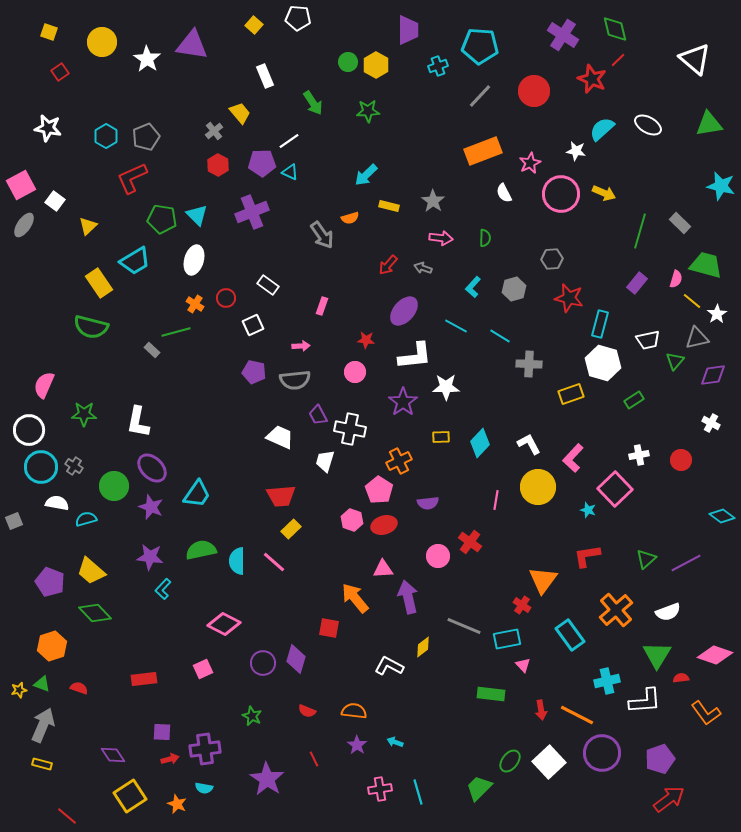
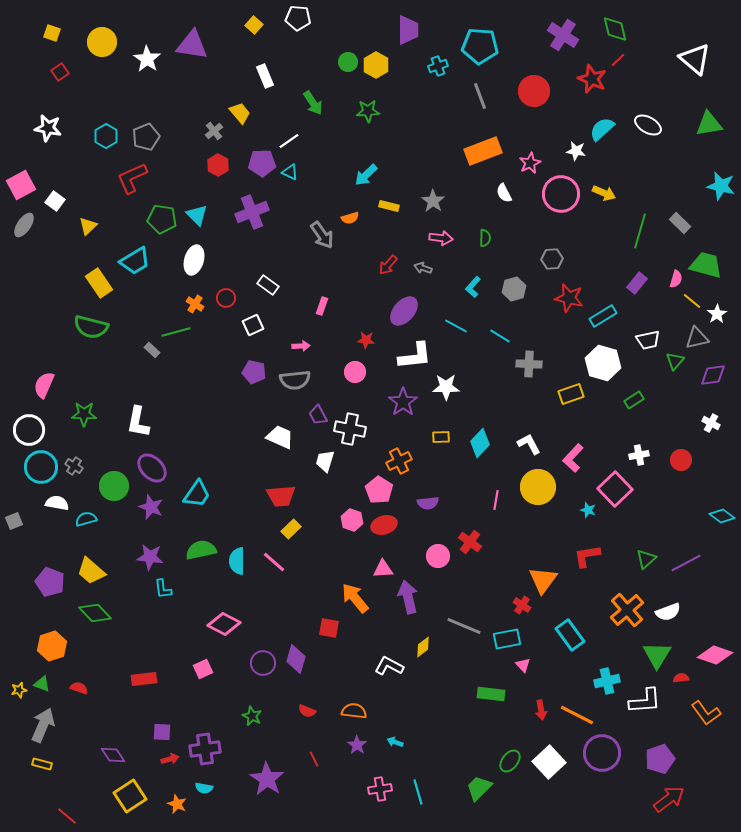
yellow square at (49, 32): moved 3 px right, 1 px down
gray line at (480, 96): rotated 64 degrees counterclockwise
cyan rectangle at (600, 324): moved 3 px right, 8 px up; rotated 44 degrees clockwise
cyan L-shape at (163, 589): rotated 50 degrees counterclockwise
orange cross at (616, 610): moved 11 px right
